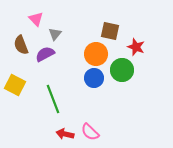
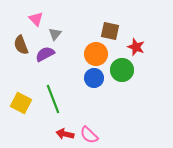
yellow square: moved 6 px right, 18 px down
pink semicircle: moved 1 px left, 3 px down
